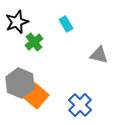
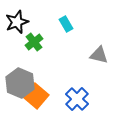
blue cross: moved 3 px left, 6 px up
